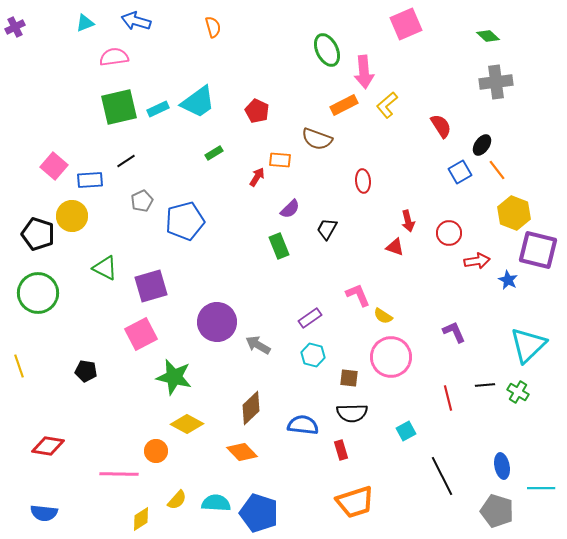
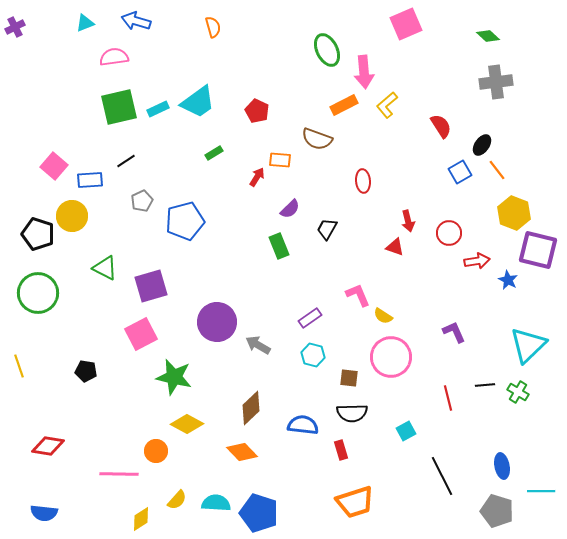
cyan line at (541, 488): moved 3 px down
